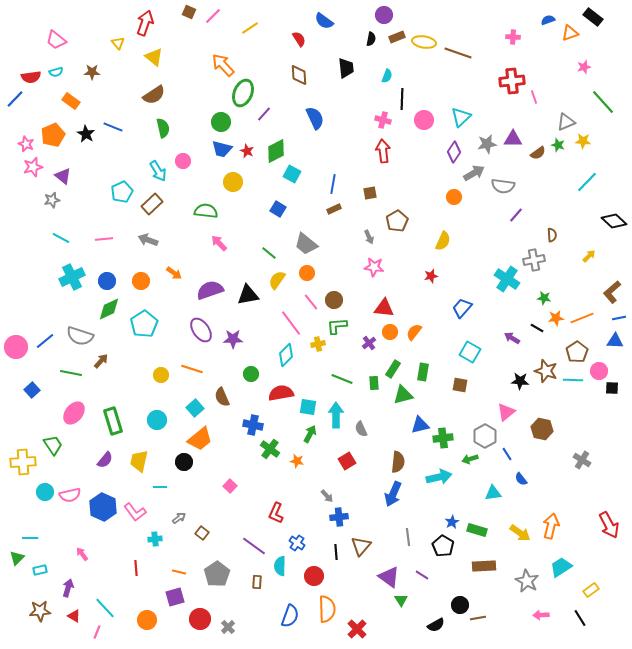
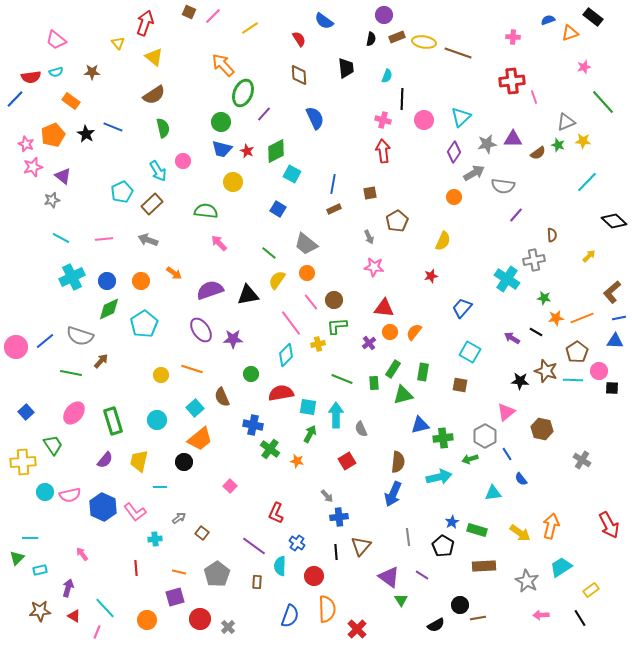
black line at (537, 328): moved 1 px left, 4 px down
blue square at (32, 390): moved 6 px left, 22 px down
